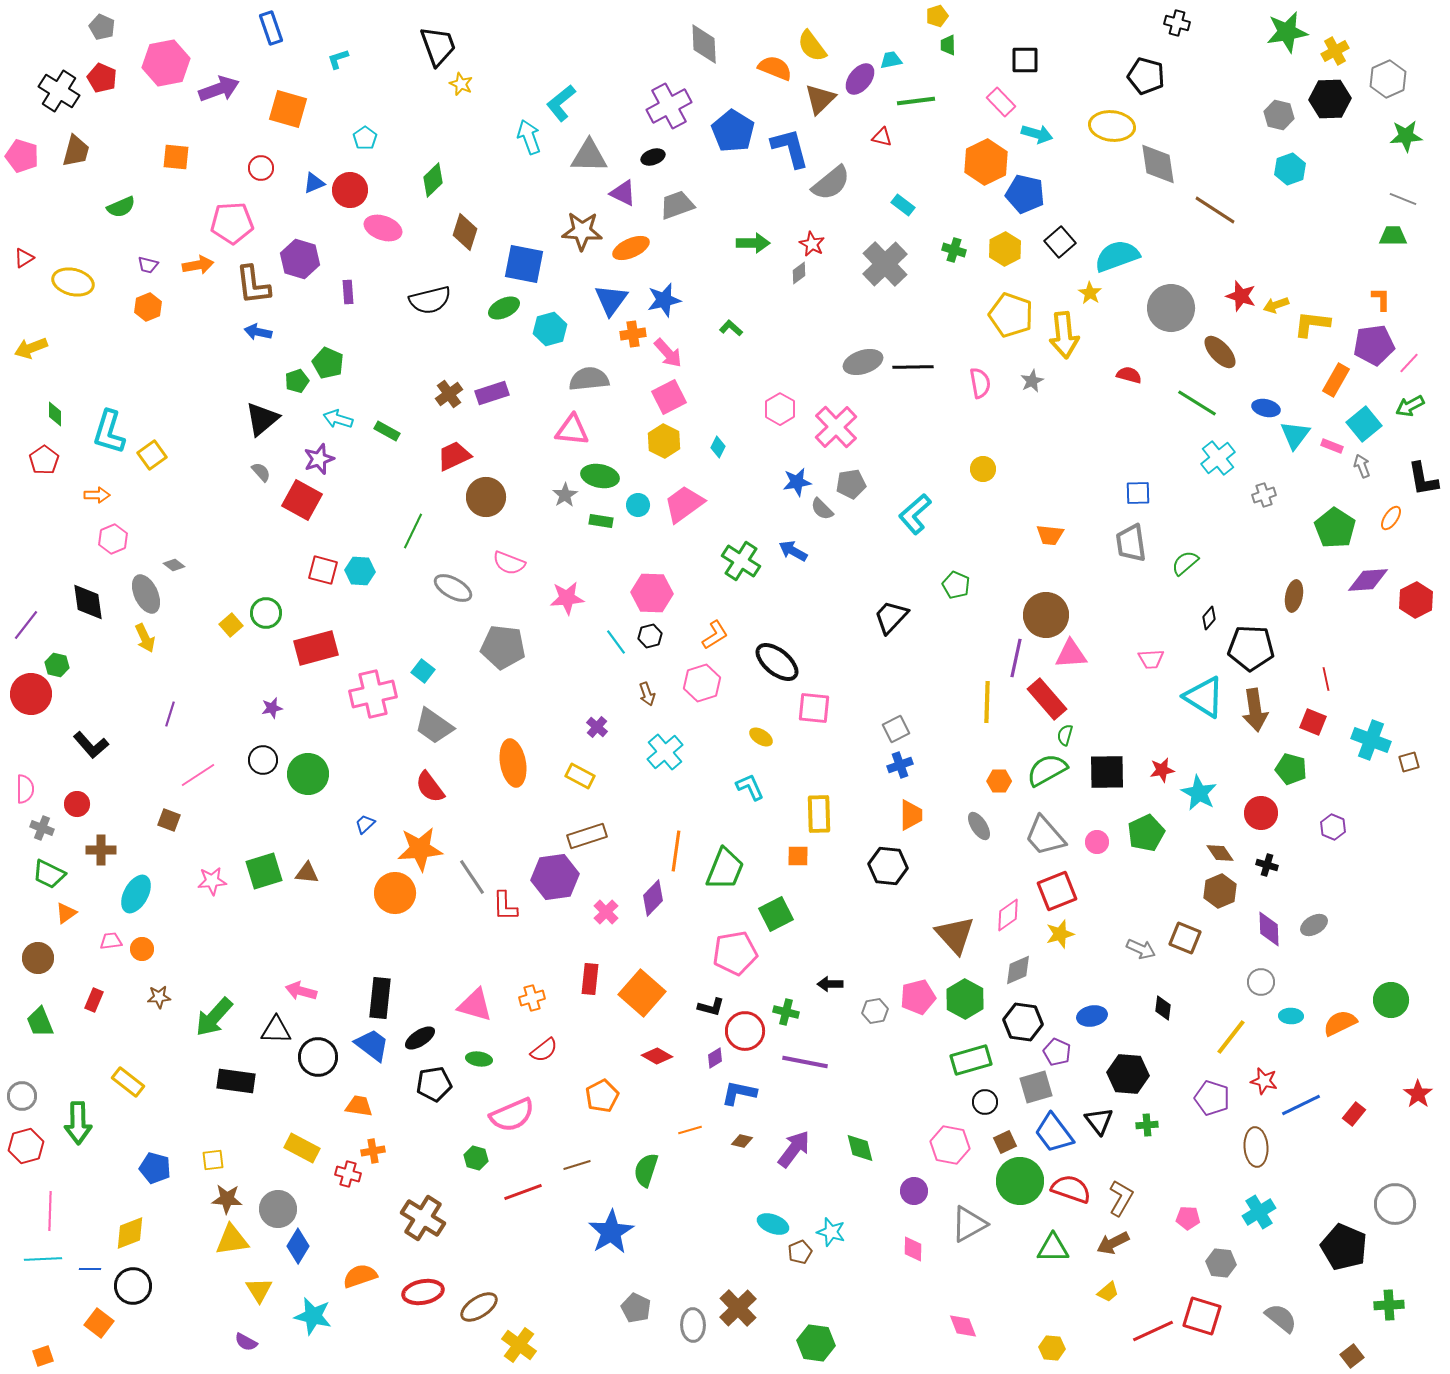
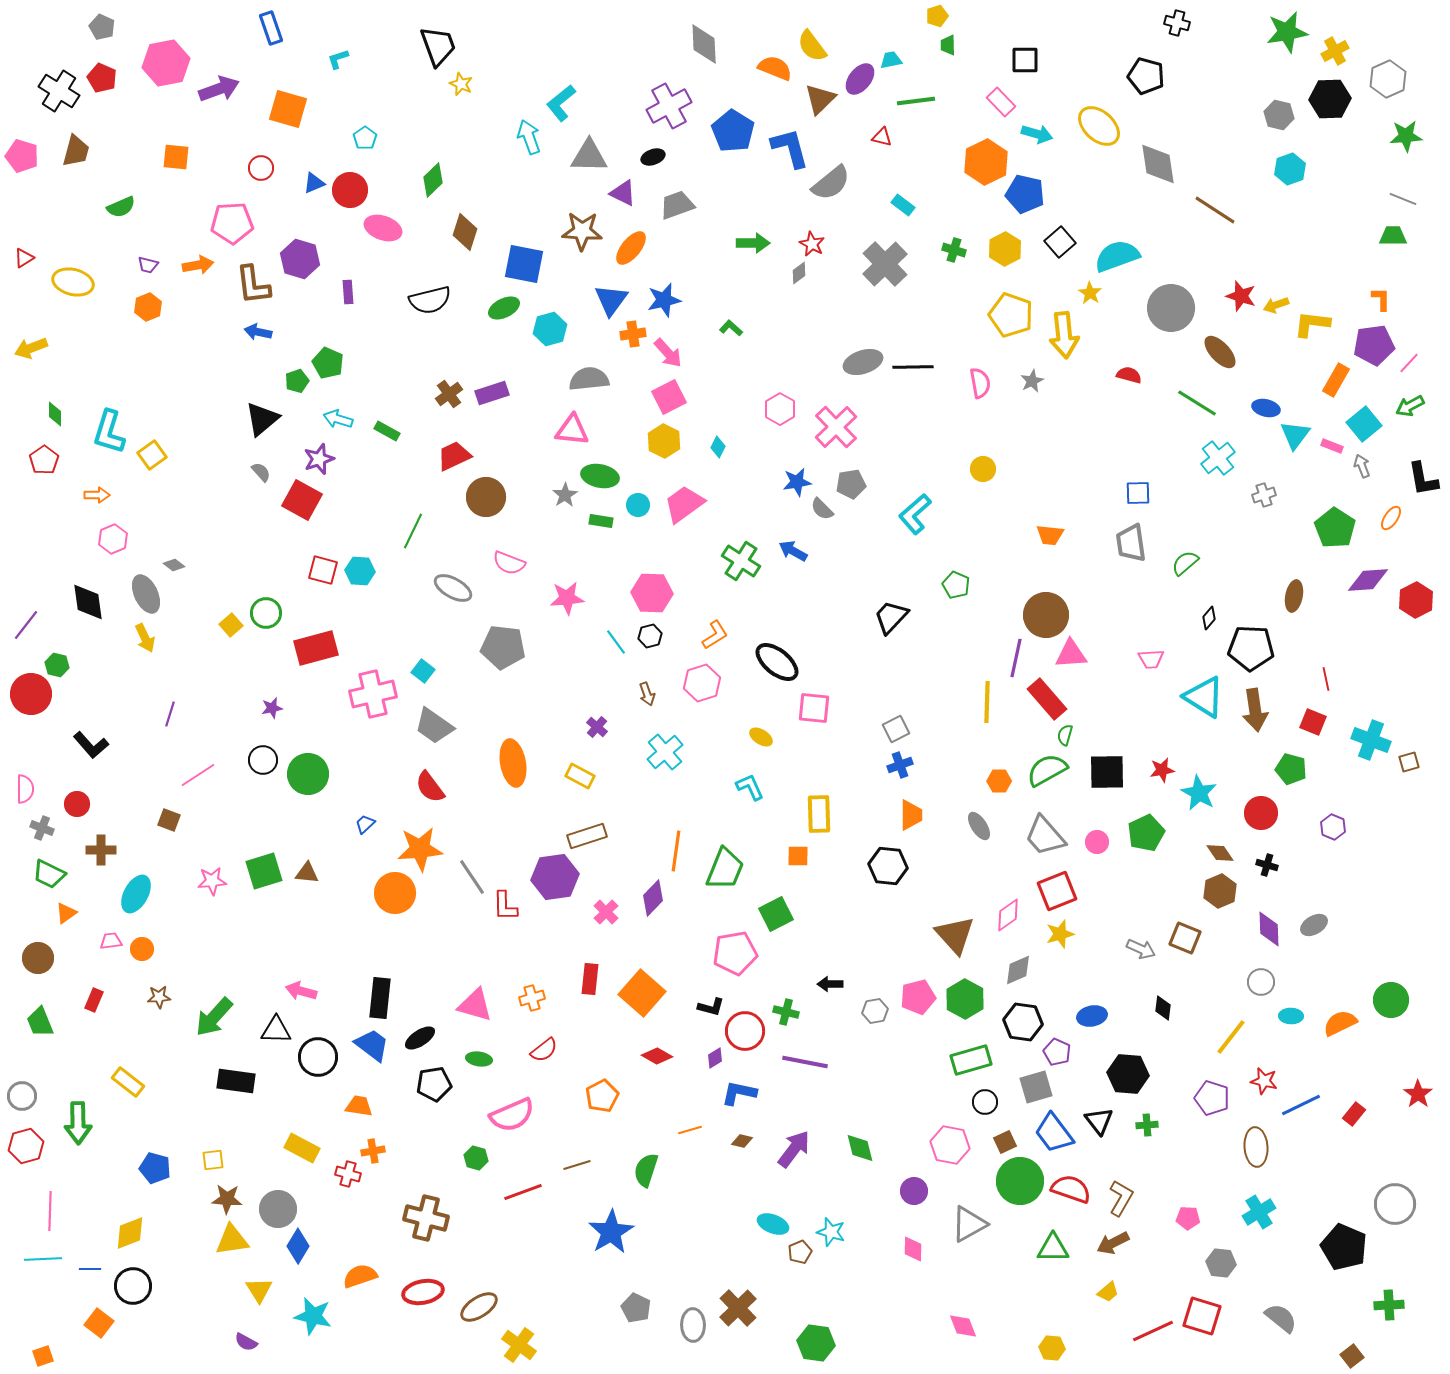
yellow ellipse at (1112, 126): moved 13 px left; rotated 36 degrees clockwise
orange ellipse at (631, 248): rotated 27 degrees counterclockwise
brown cross at (423, 1218): moved 3 px right; rotated 18 degrees counterclockwise
